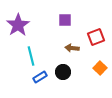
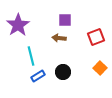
brown arrow: moved 13 px left, 10 px up
blue rectangle: moved 2 px left, 1 px up
